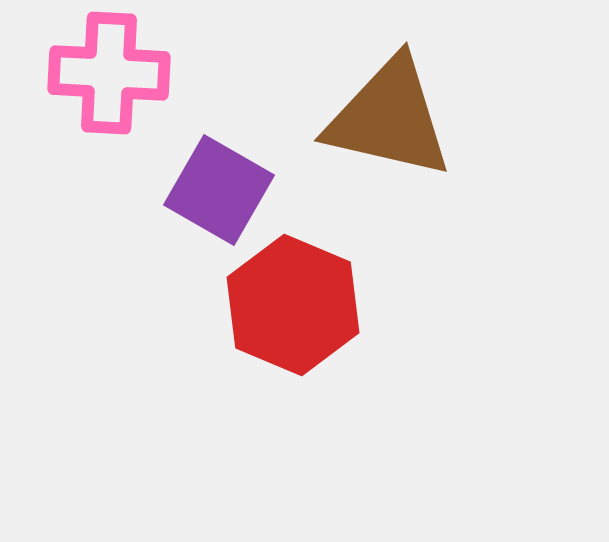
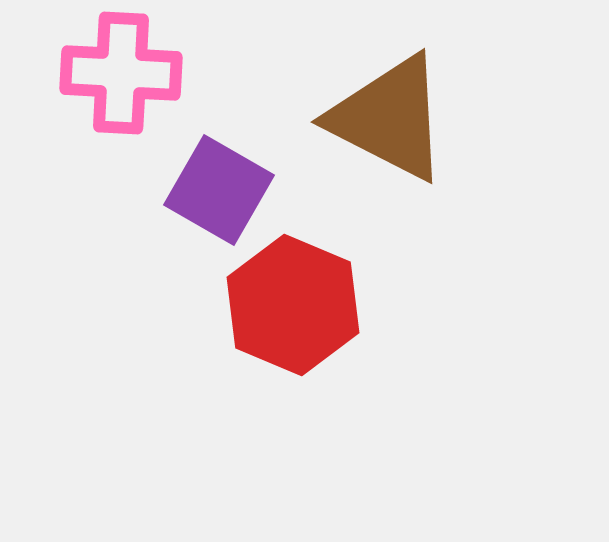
pink cross: moved 12 px right
brown triangle: rotated 14 degrees clockwise
